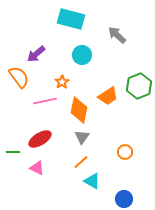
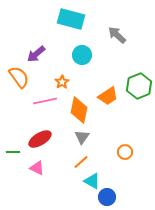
blue circle: moved 17 px left, 2 px up
